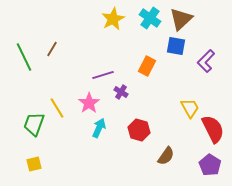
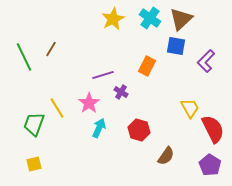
brown line: moved 1 px left
